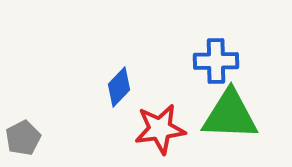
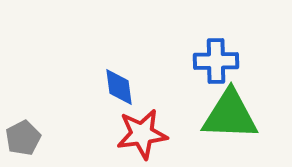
blue diamond: rotated 51 degrees counterclockwise
red star: moved 18 px left, 5 px down
